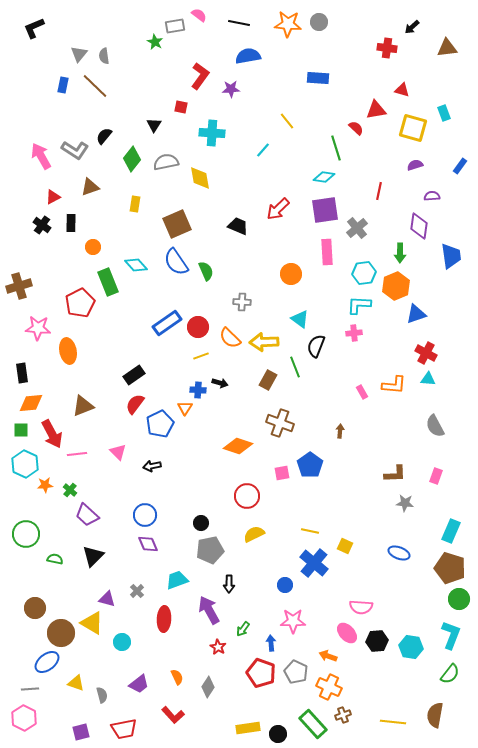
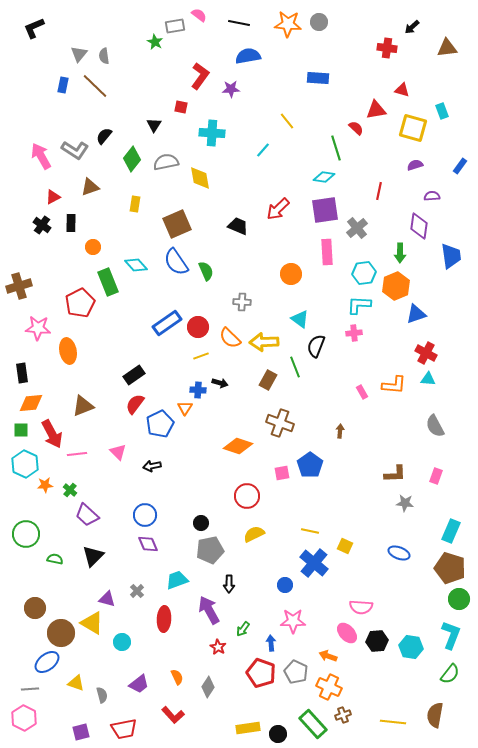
cyan rectangle at (444, 113): moved 2 px left, 2 px up
